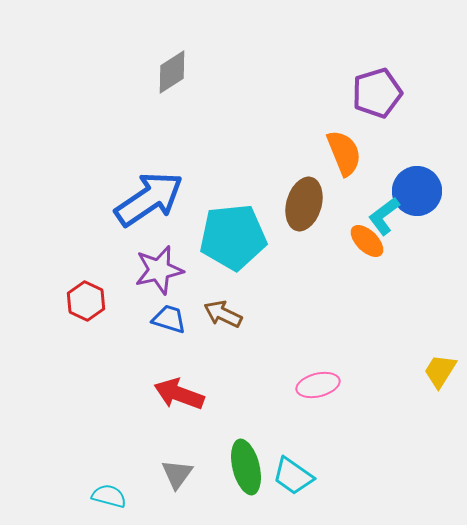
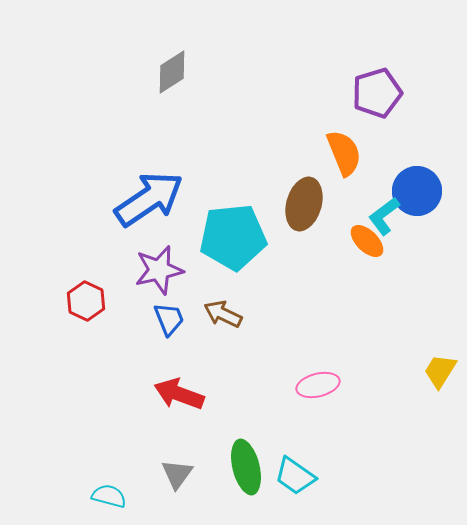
blue trapezoid: rotated 51 degrees clockwise
cyan trapezoid: moved 2 px right
